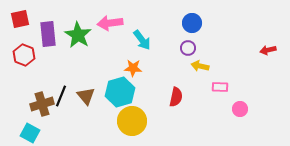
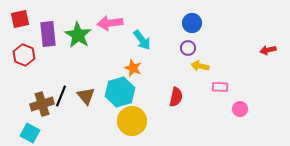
orange star: rotated 18 degrees clockwise
